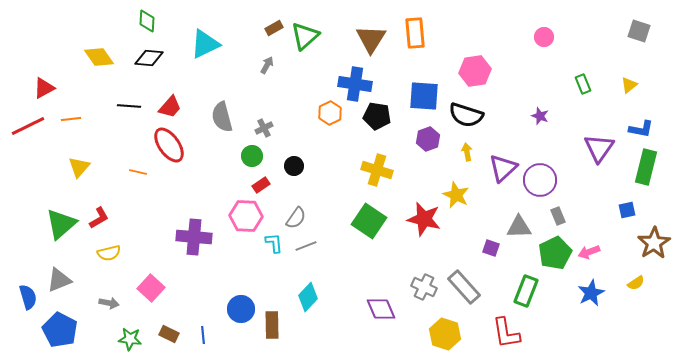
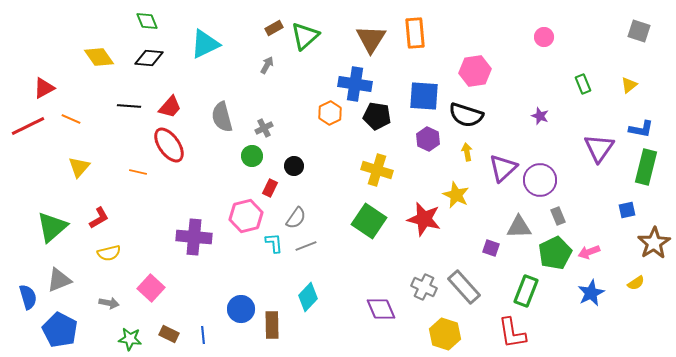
green diamond at (147, 21): rotated 25 degrees counterclockwise
orange line at (71, 119): rotated 30 degrees clockwise
purple hexagon at (428, 139): rotated 15 degrees counterclockwise
red rectangle at (261, 185): moved 9 px right, 3 px down; rotated 30 degrees counterclockwise
pink hexagon at (246, 216): rotated 16 degrees counterclockwise
green triangle at (61, 224): moved 9 px left, 3 px down
red L-shape at (506, 333): moved 6 px right
